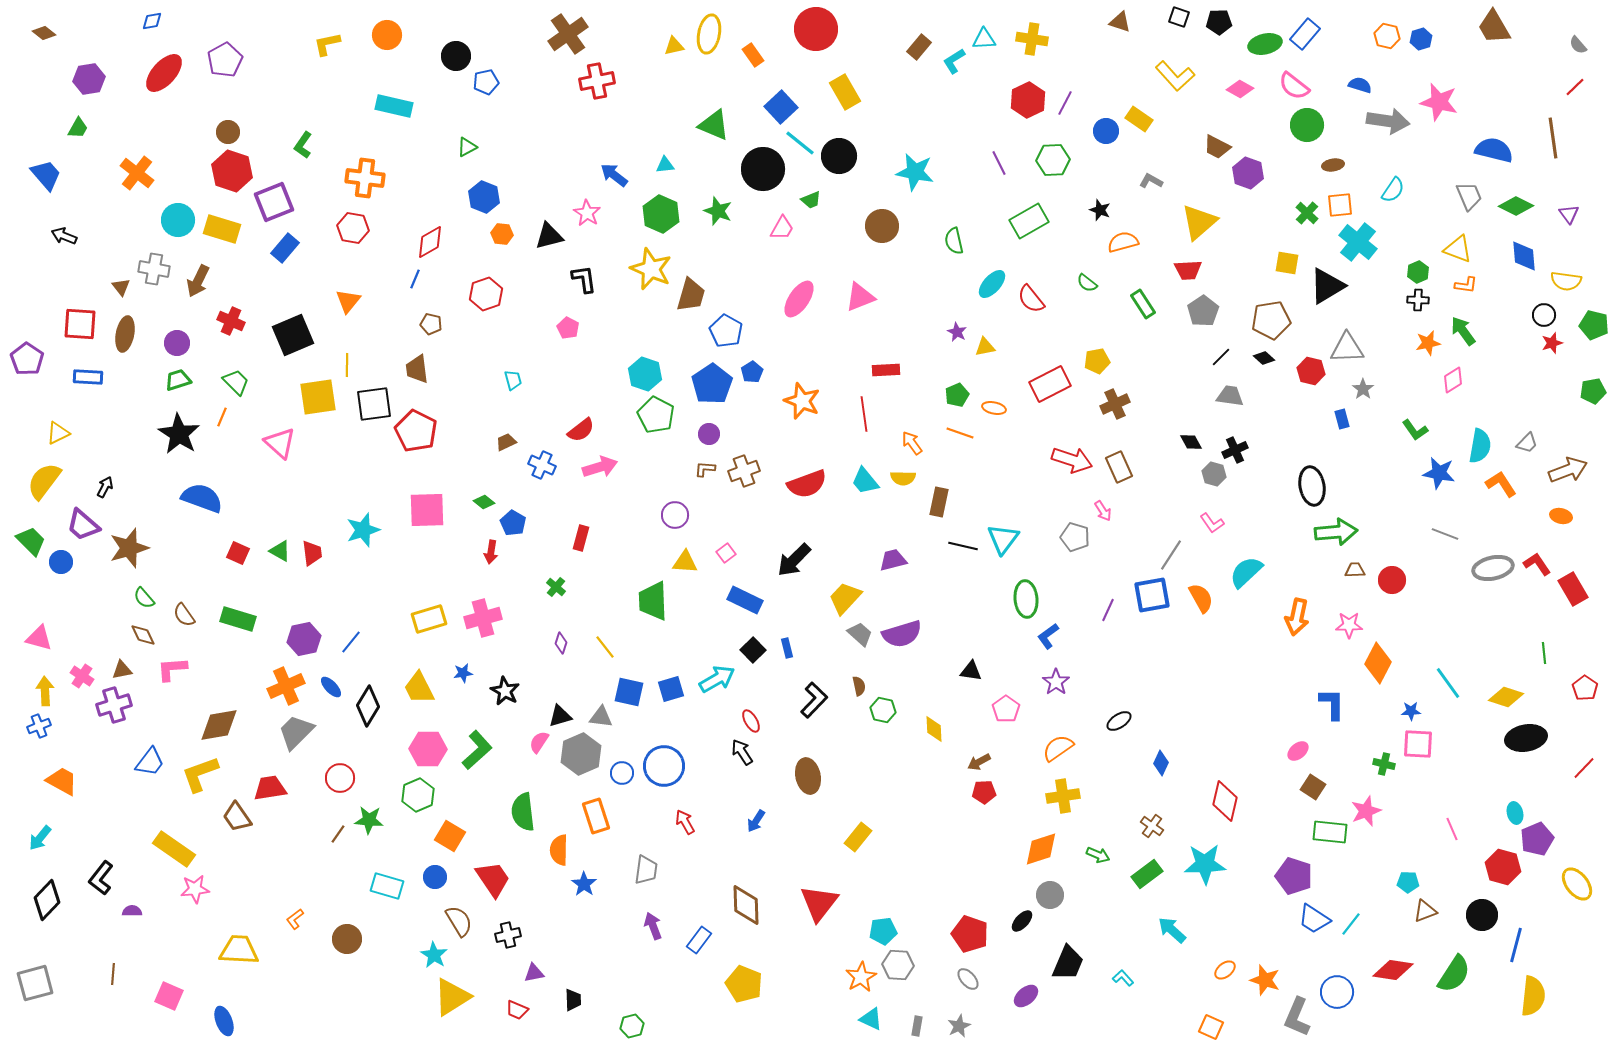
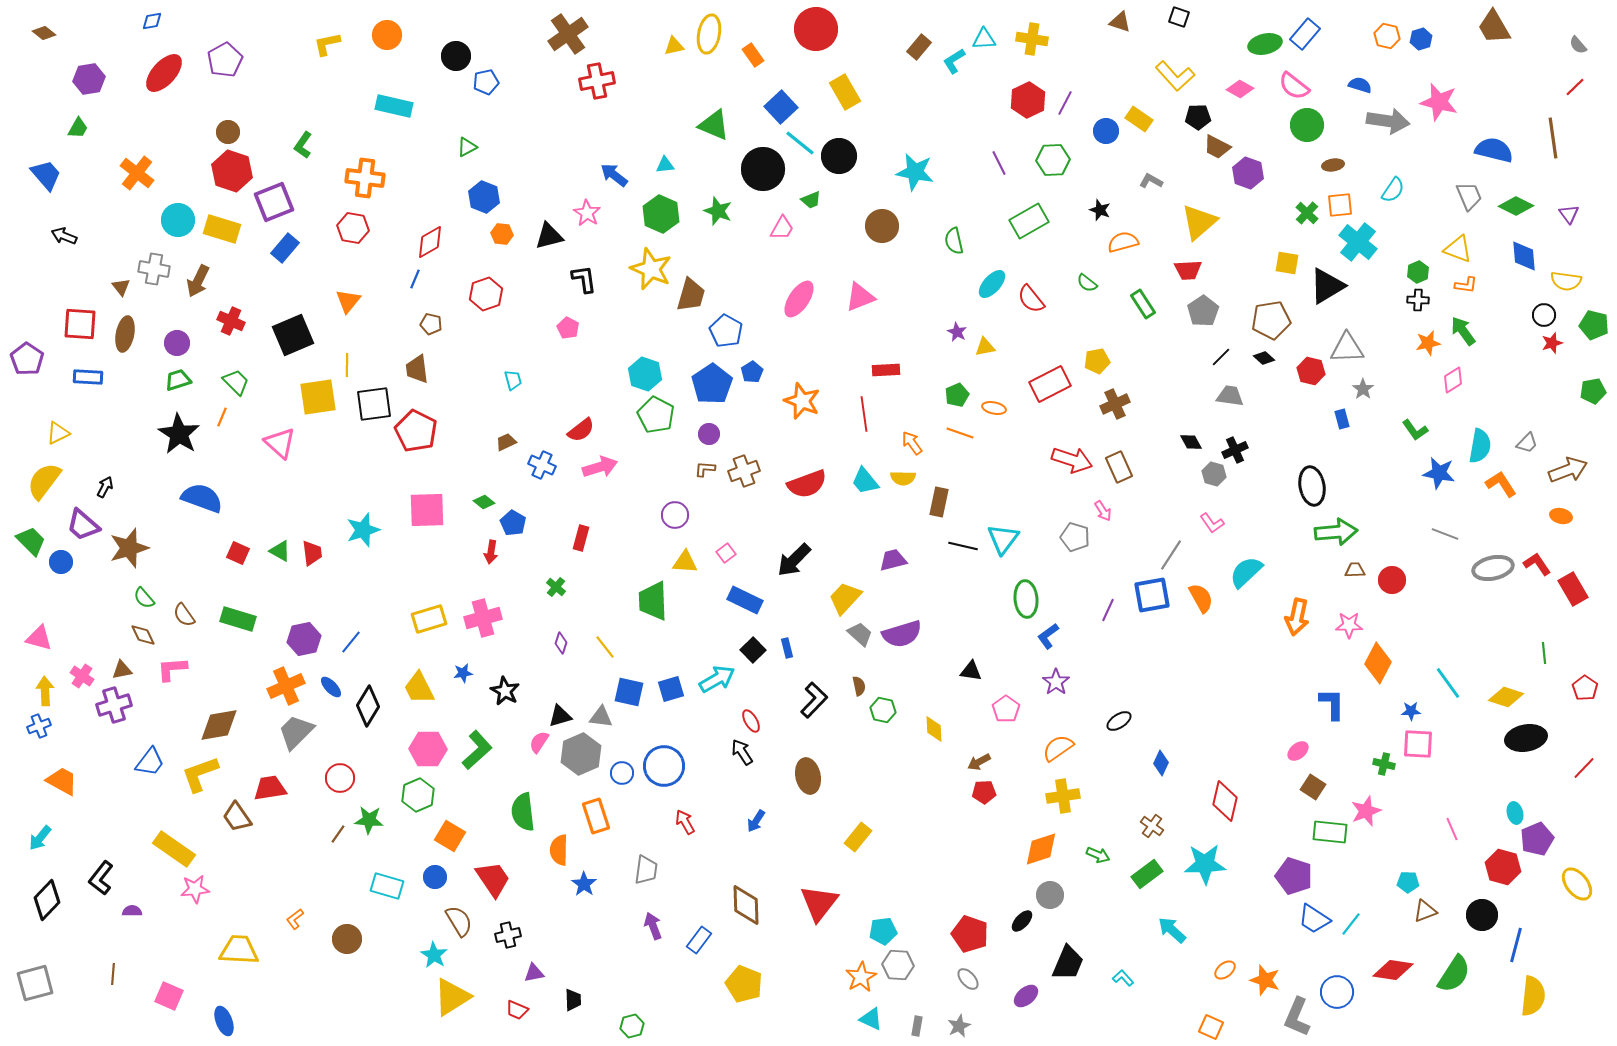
black pentagon at (1219, 22): moved 21 px left, 95 px down
